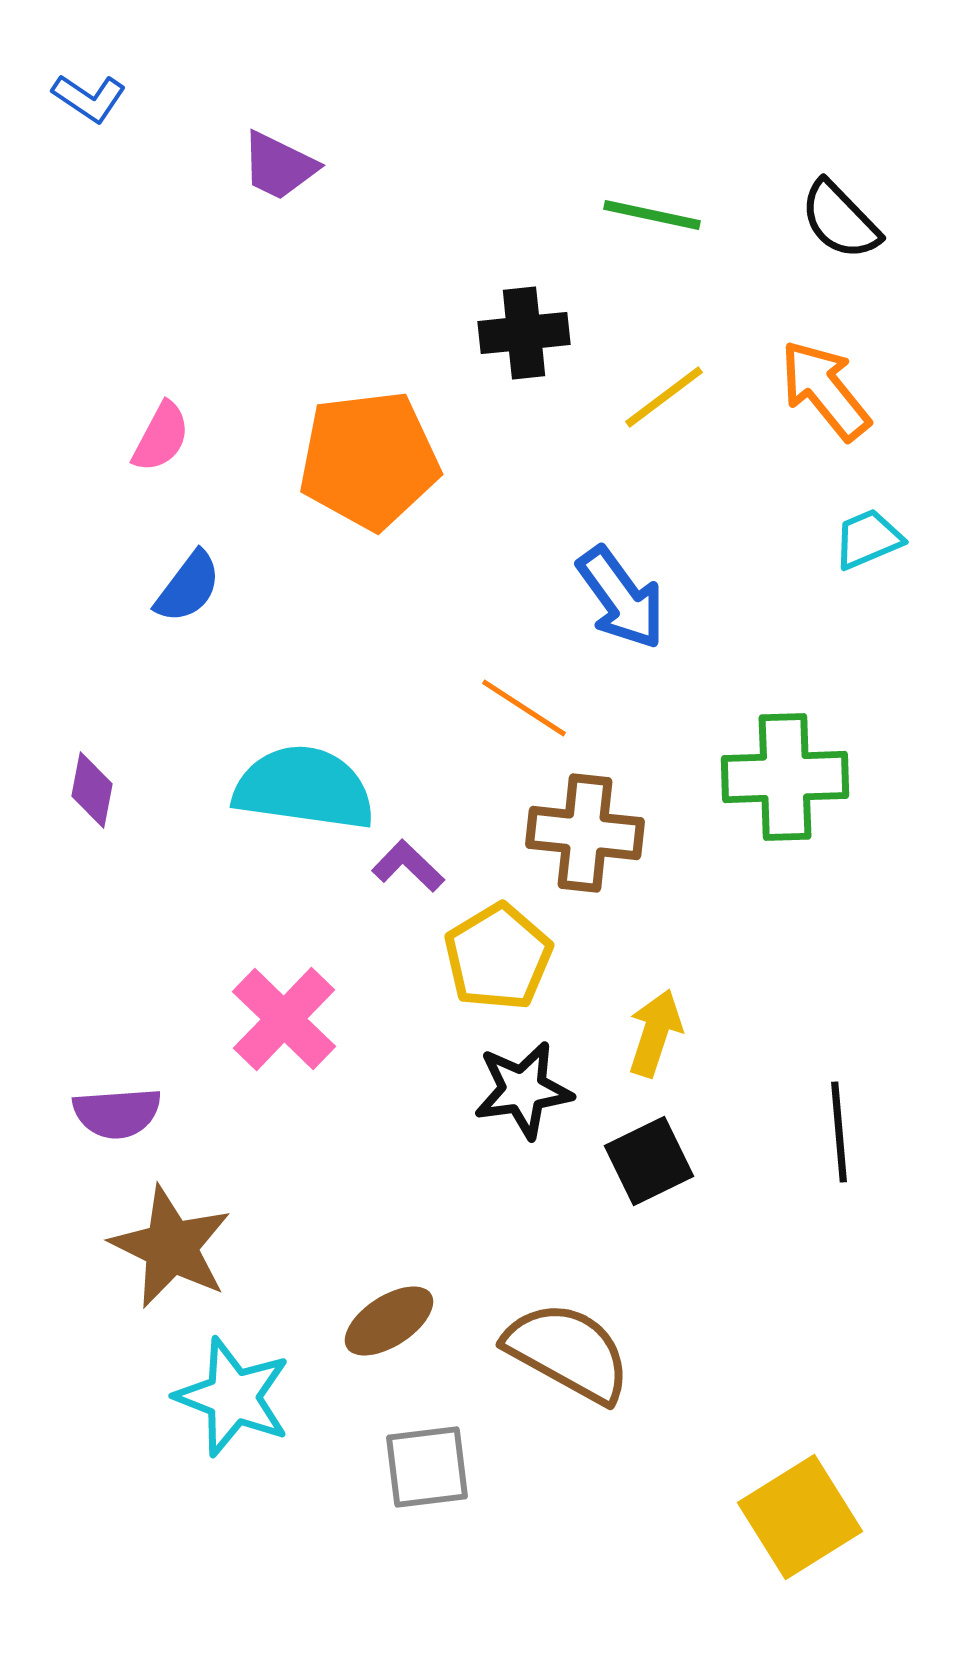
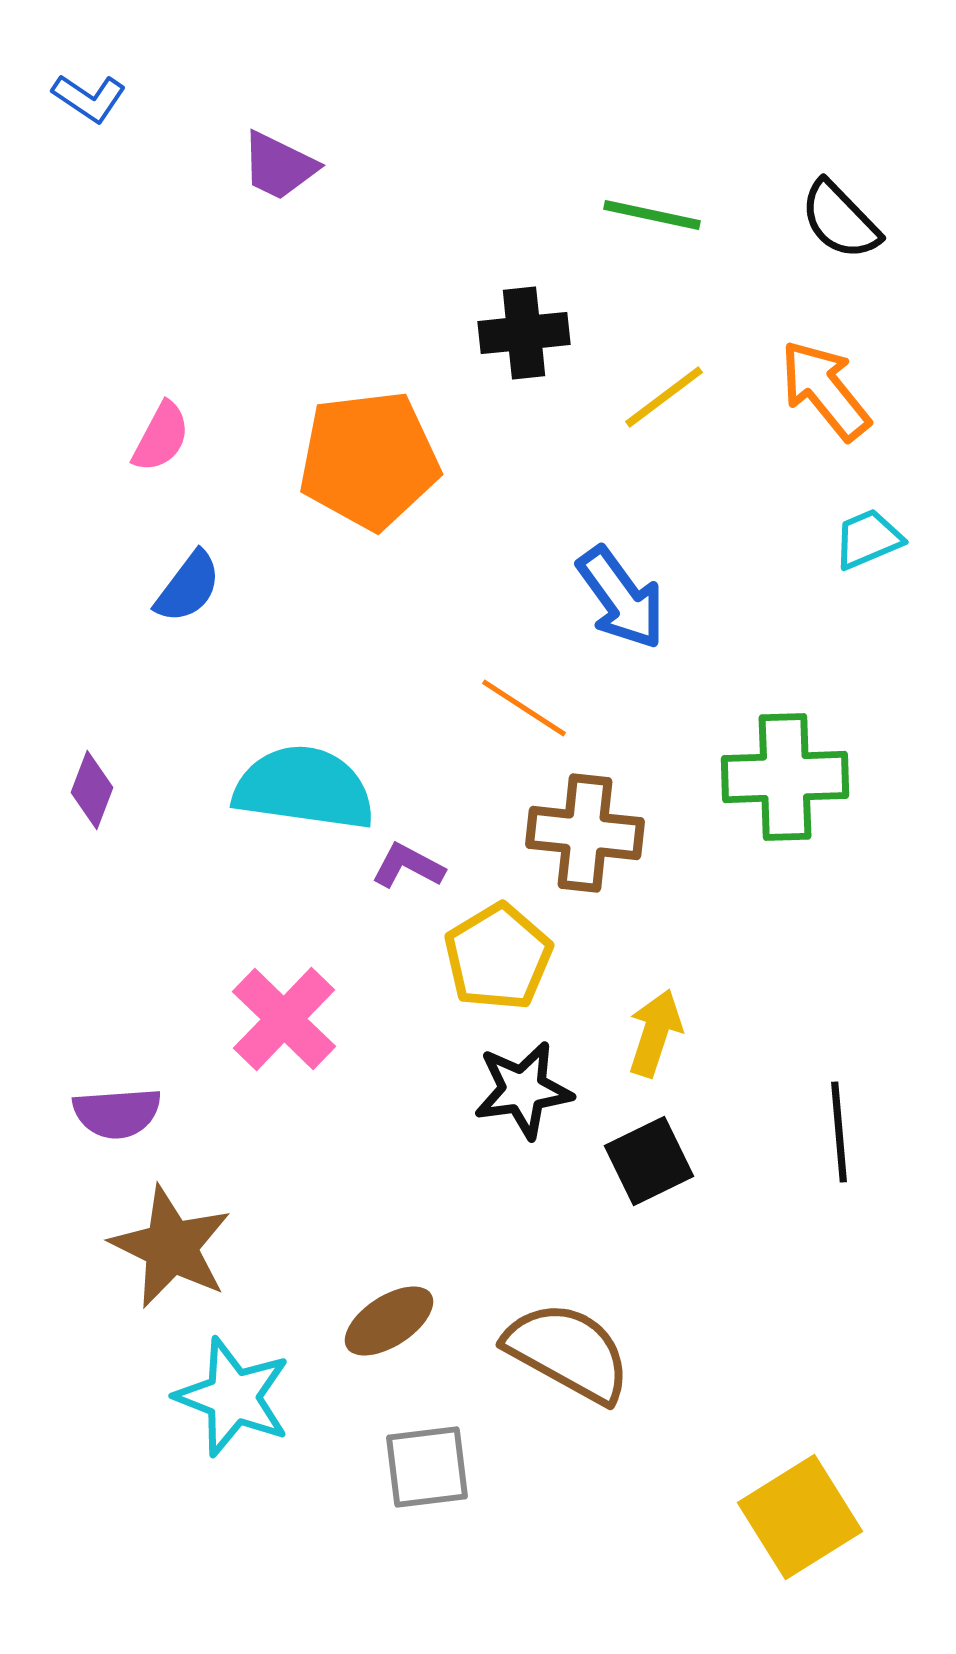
purple diamond: rotated 10 degrees clockwise
purple L-shape: rotated 16 degrees counterclockwise
